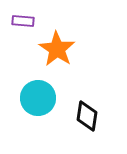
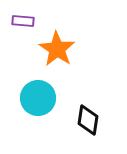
black diamond: moved 1 px right, 4 px down
